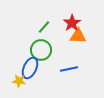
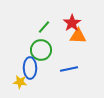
blue ellipse: rotated 25 degrees counterclockwise
yellow star: moved 1 px right, 1 px down
